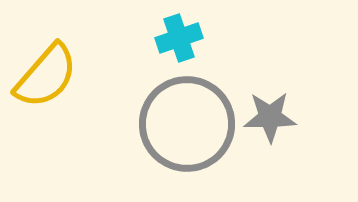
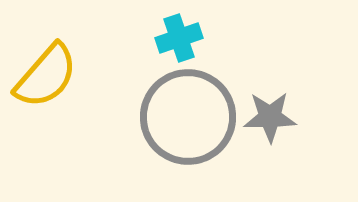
gray circle: moved 1 px right, 7 px up
